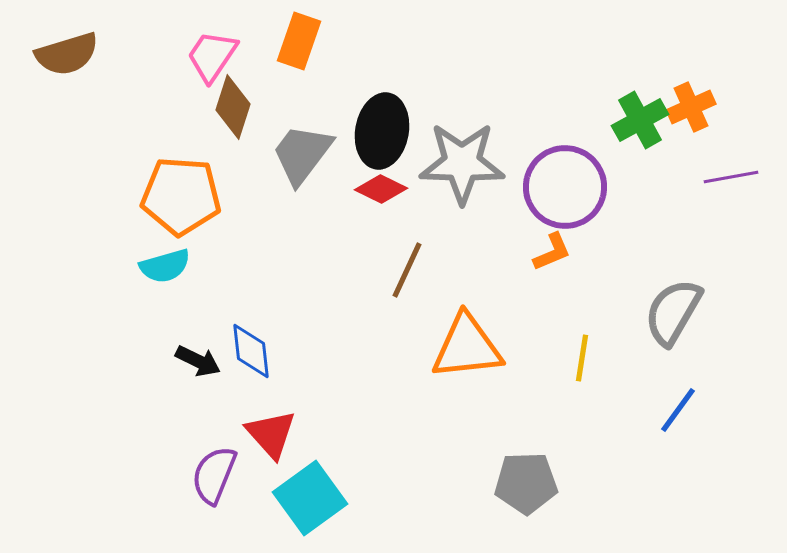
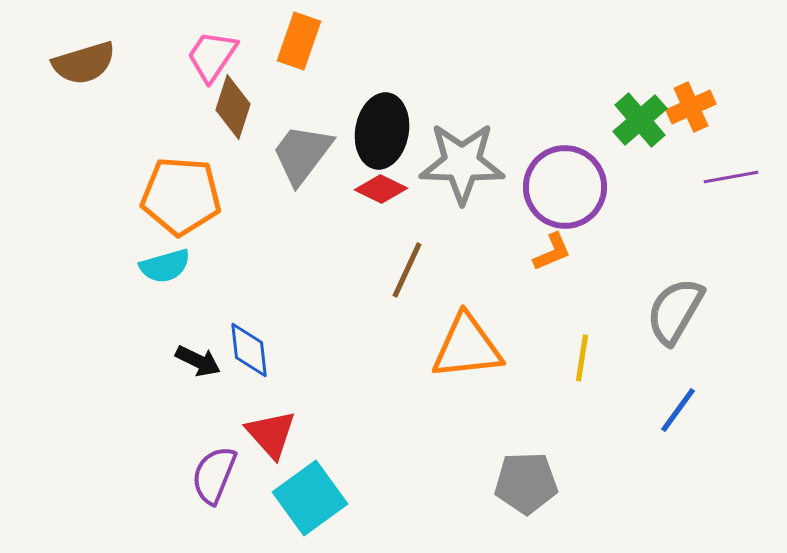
brown semicircle: moved 17 px right, 9 px down
green cross: rotated 12 degrees counterclockwise
gray semicircle: moved 2 px right, 1 px up
blue diamond: moved 2 px left, 1 px up
